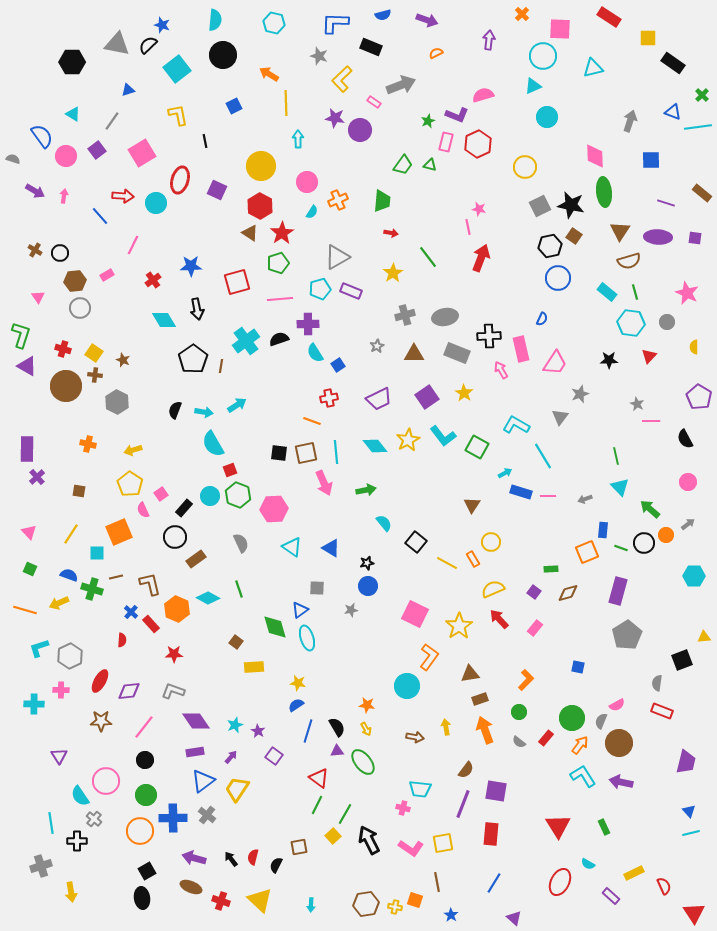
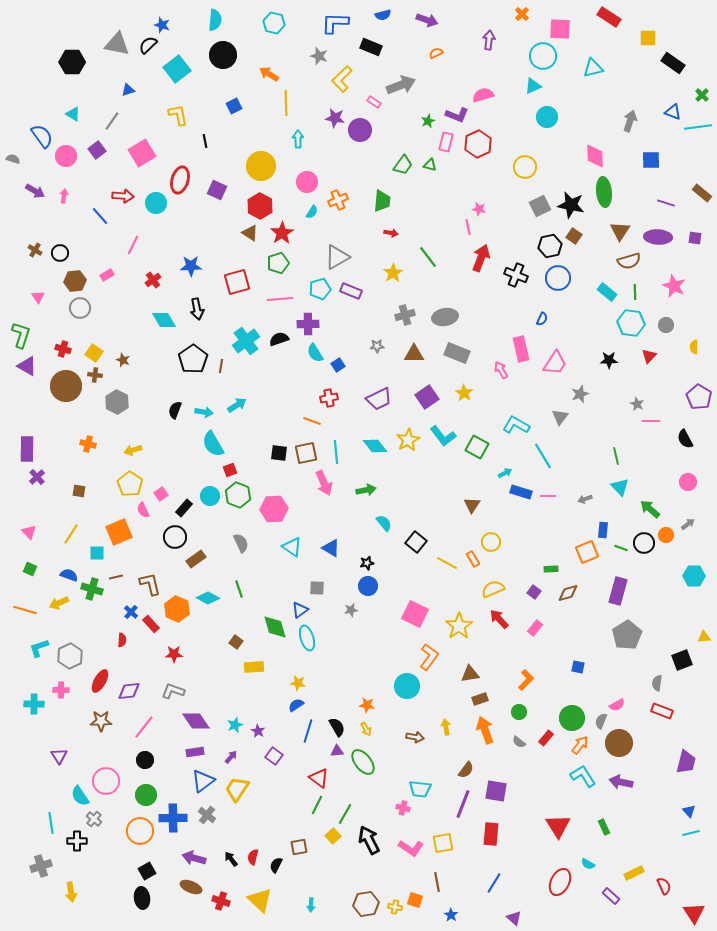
green line at (635, 292): rotated 14 degrees clockwise
pink star at (687, 293): moved 13 px left, 7 px up
gray circle at (667, 322): moved 1 px left, 3 px down
black cross at (489, 336): moved 27 px right, 61 px up; rotated 25 degrees clockwise
gray star at (377, 346): rotated 24 degrees clockwise
